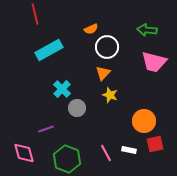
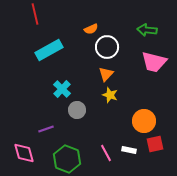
orange triangle: moved 3 px right, 1 px down
gray circle: moved 2 px down
